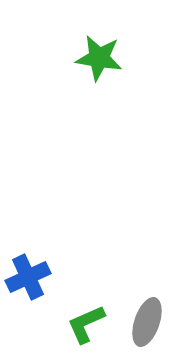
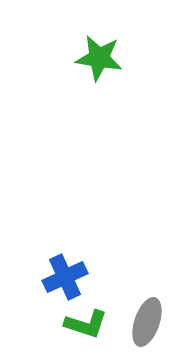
blue cross: moved 37 px right
green L-shape: rotated 138 degrees counterclockwise
